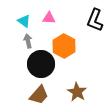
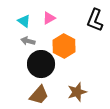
pink triangle: rotated 32 degrees counterclockwise
gray arrow: rotated 64 degrees counterclockwise
brown star: rotated 24 degrees clockwise
